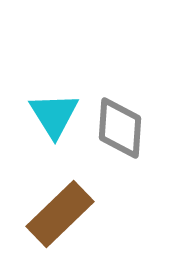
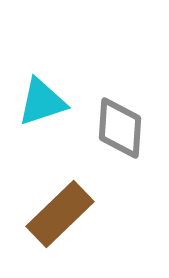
cyan triangle: moved 12 px left, 13 px up; rotated 44 degrees clockwise
